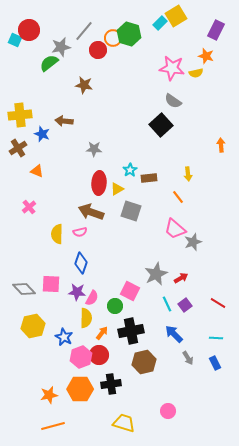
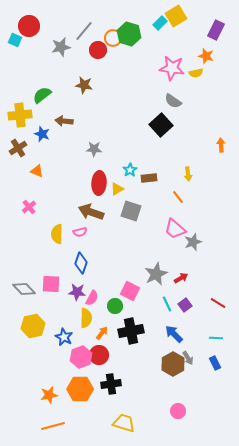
red circle at (29, 30): moved 4 px up
green semicircle at (49, 63): moved 7 px left, 32 px down
brown hexagon at (144, 362): moved 29 px right, 2 px down; rotated 15 degrees counterclockwise
pink circle at (168, 411): moved 10 px right
